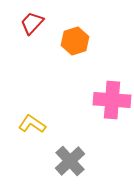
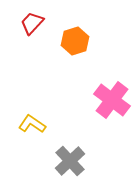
pink cross: rotated 33 degrees clockwise
